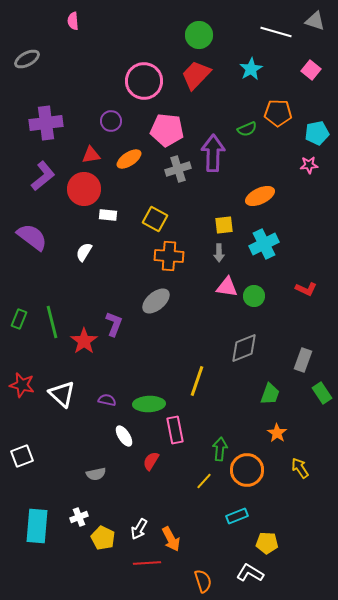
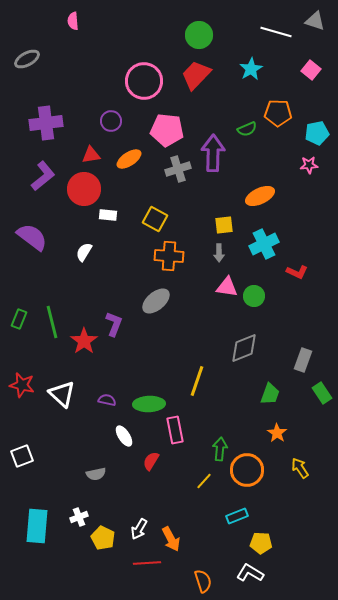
red L-shape at (306, 289): moved 9 px left, 17 px up
yellow pentagon at (267, 543): moved 6 px left
